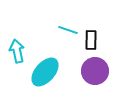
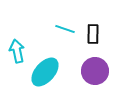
cyan line: moved 3 px left, 1 px up
black rectangle: moved 2 px right, 6 px up
